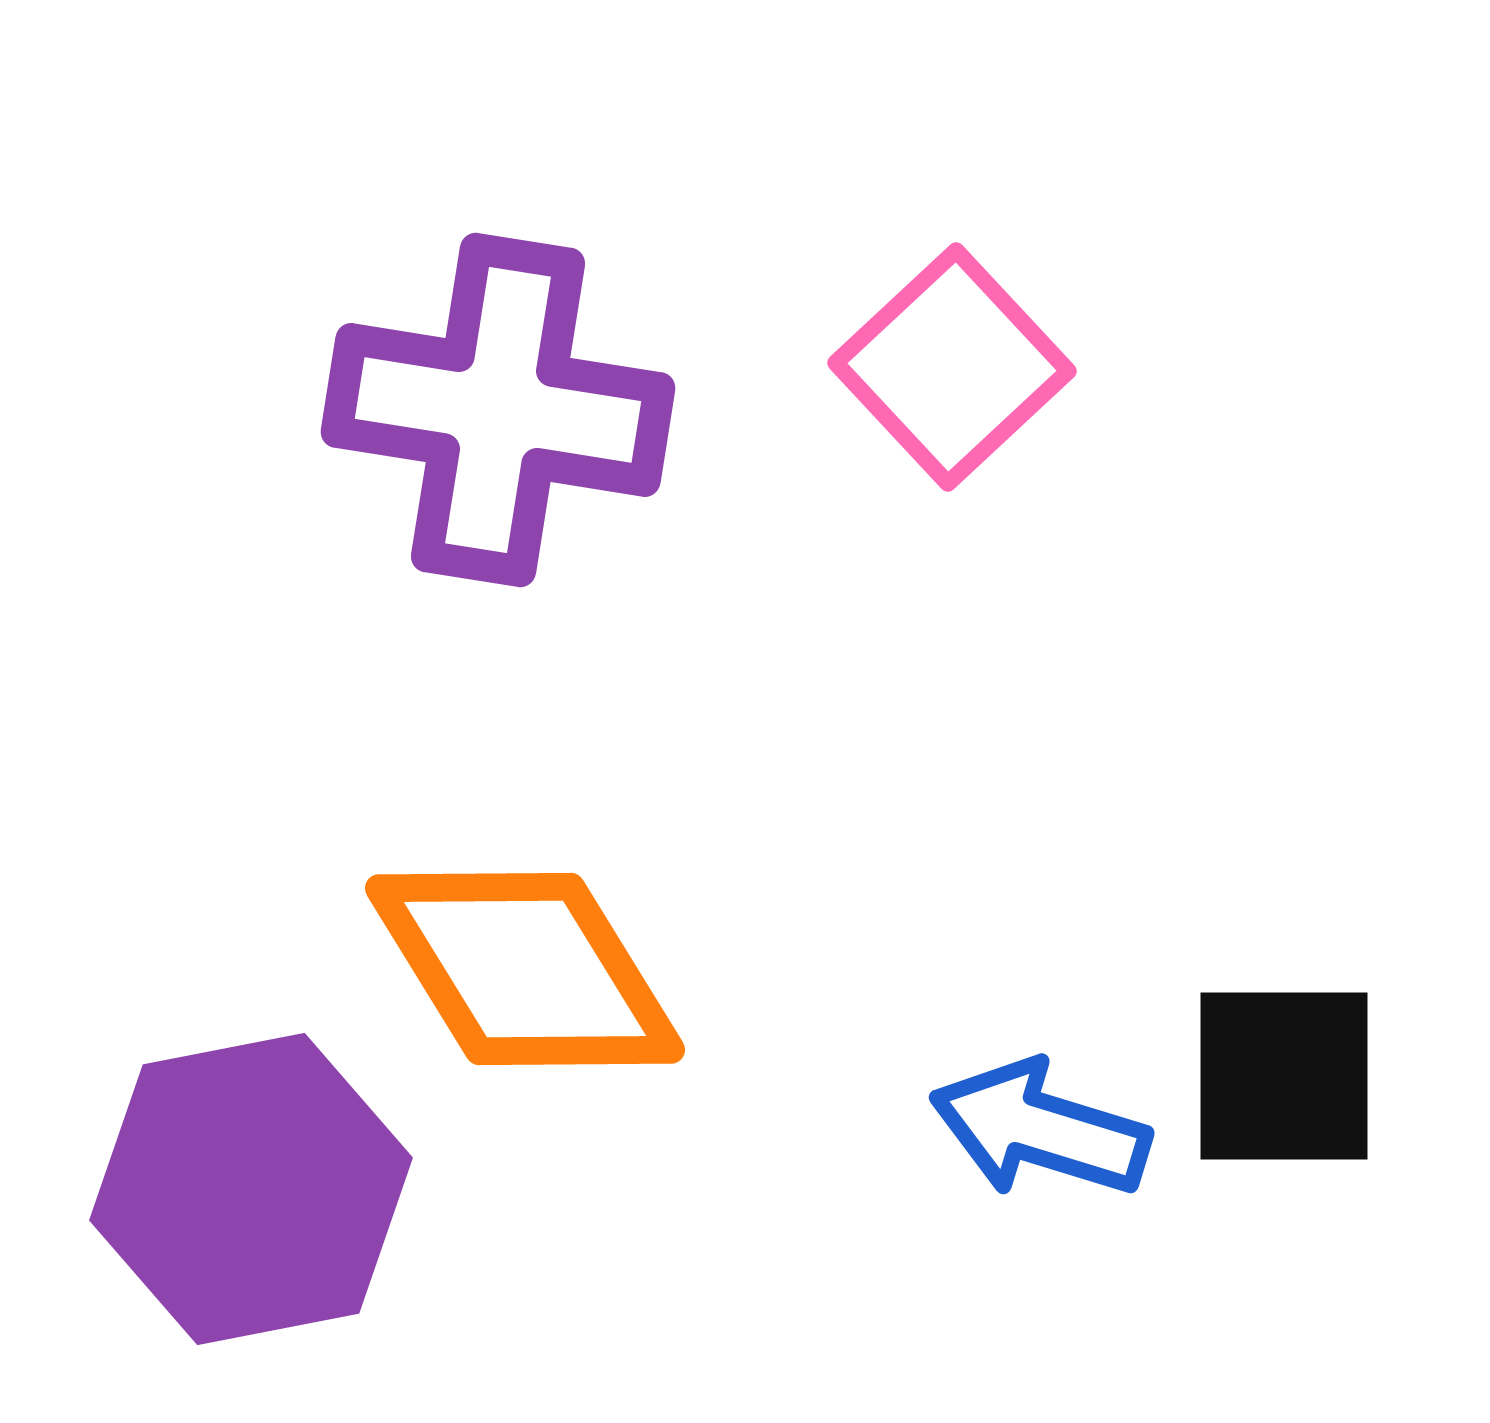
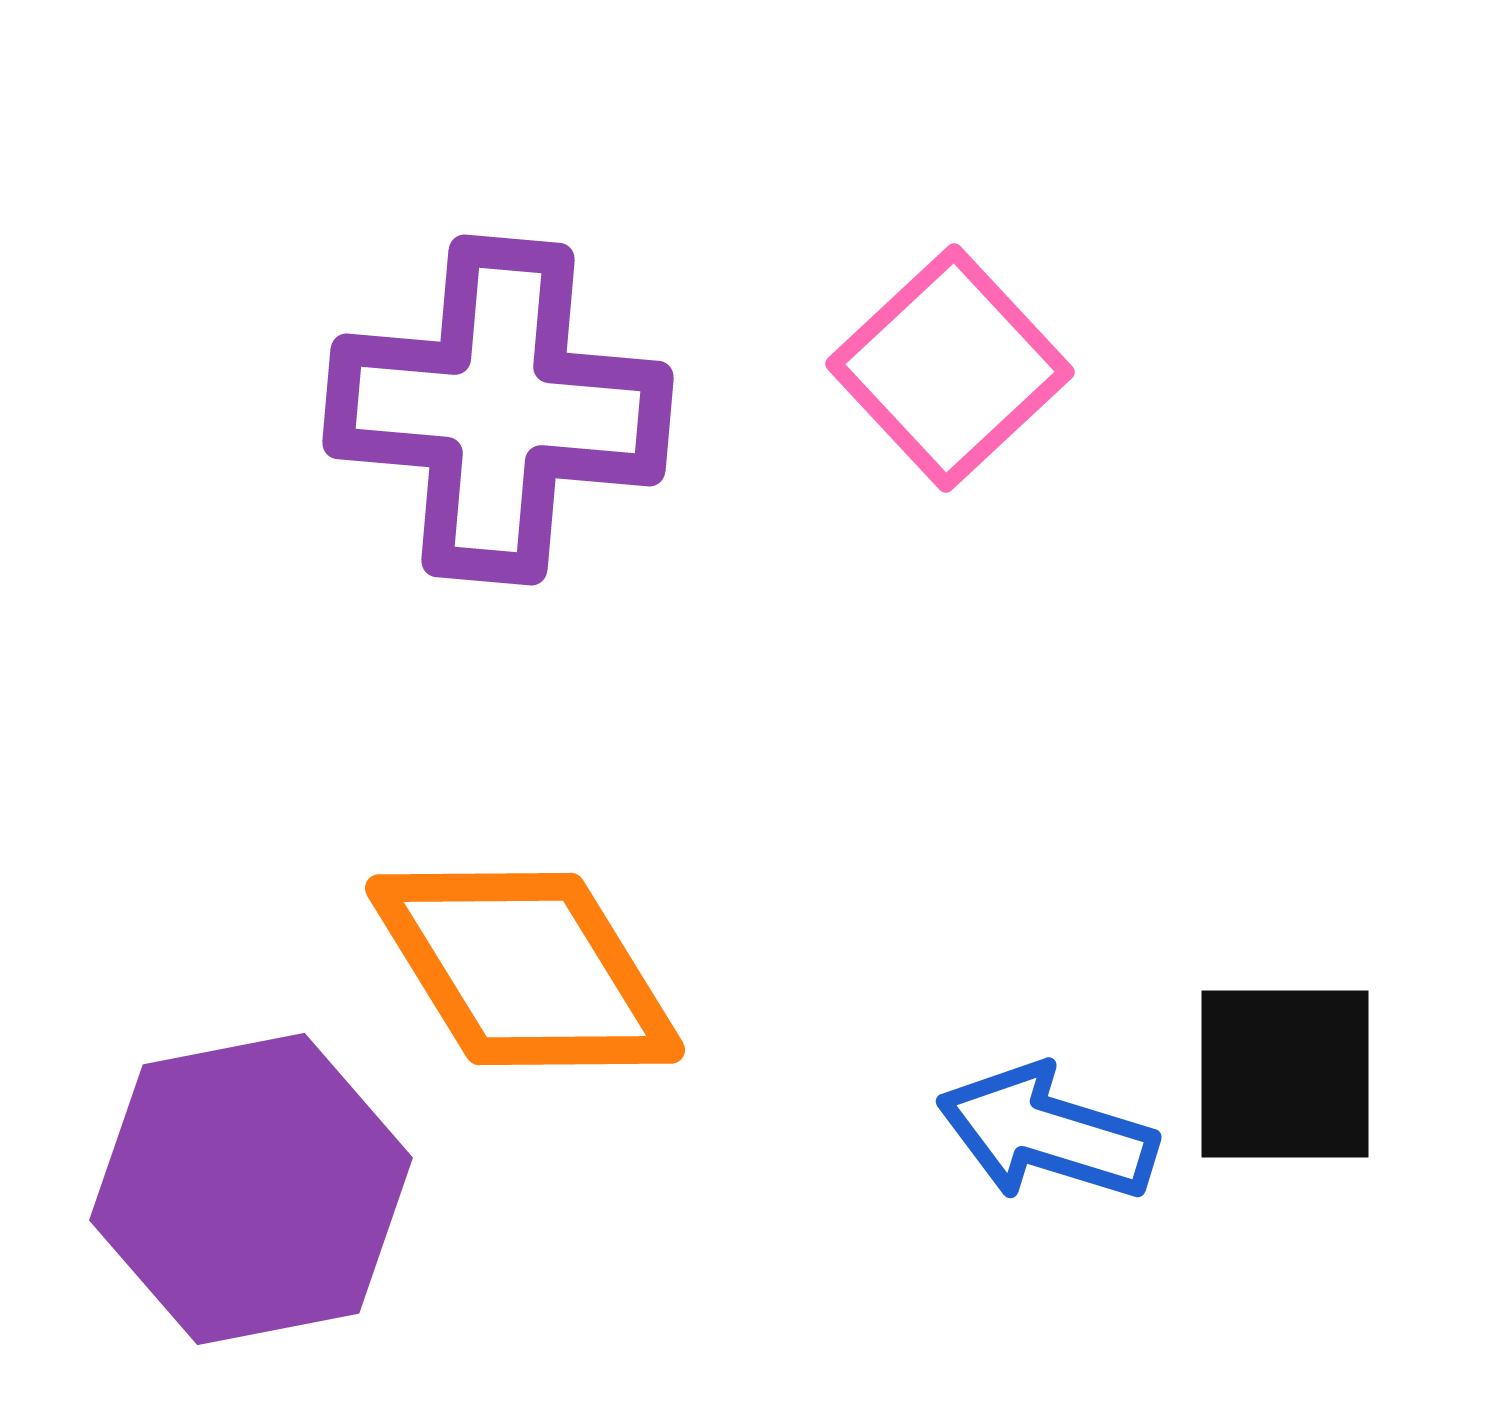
pink square: moved 2 px left, 1 px down
purple cross: rotated 4 degrees counterclockwise
black square: moved 1 px right, 2 px up
blue arrow: moved 7 px right, 4 px down
